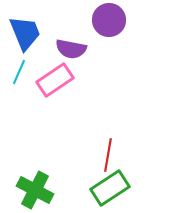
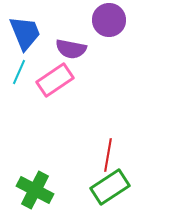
green rectangle: moved 1 px up
